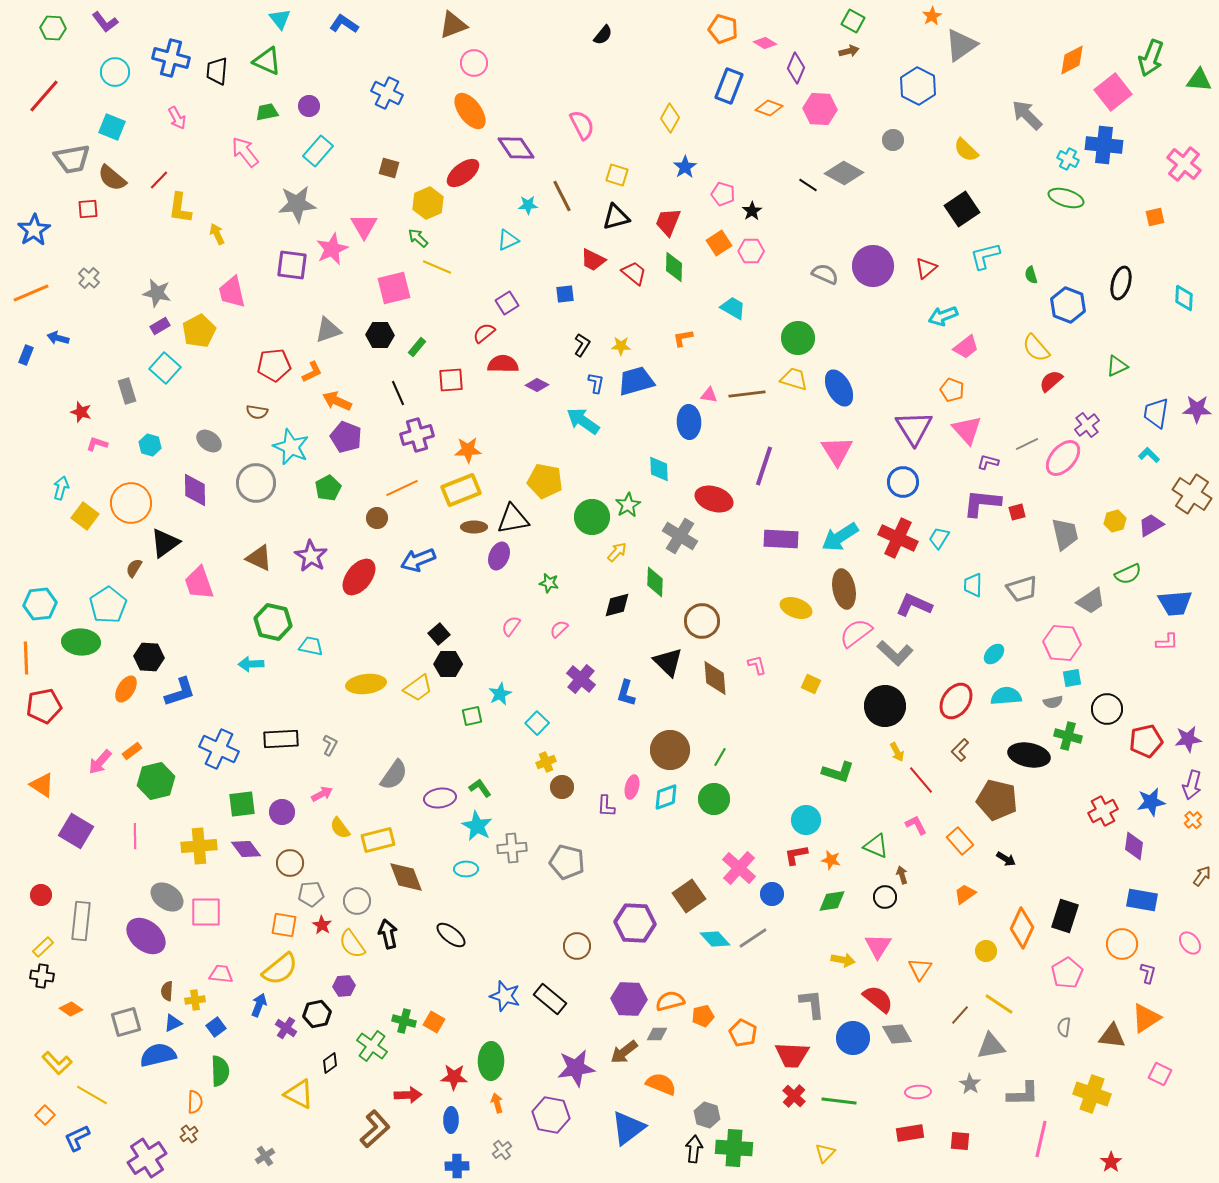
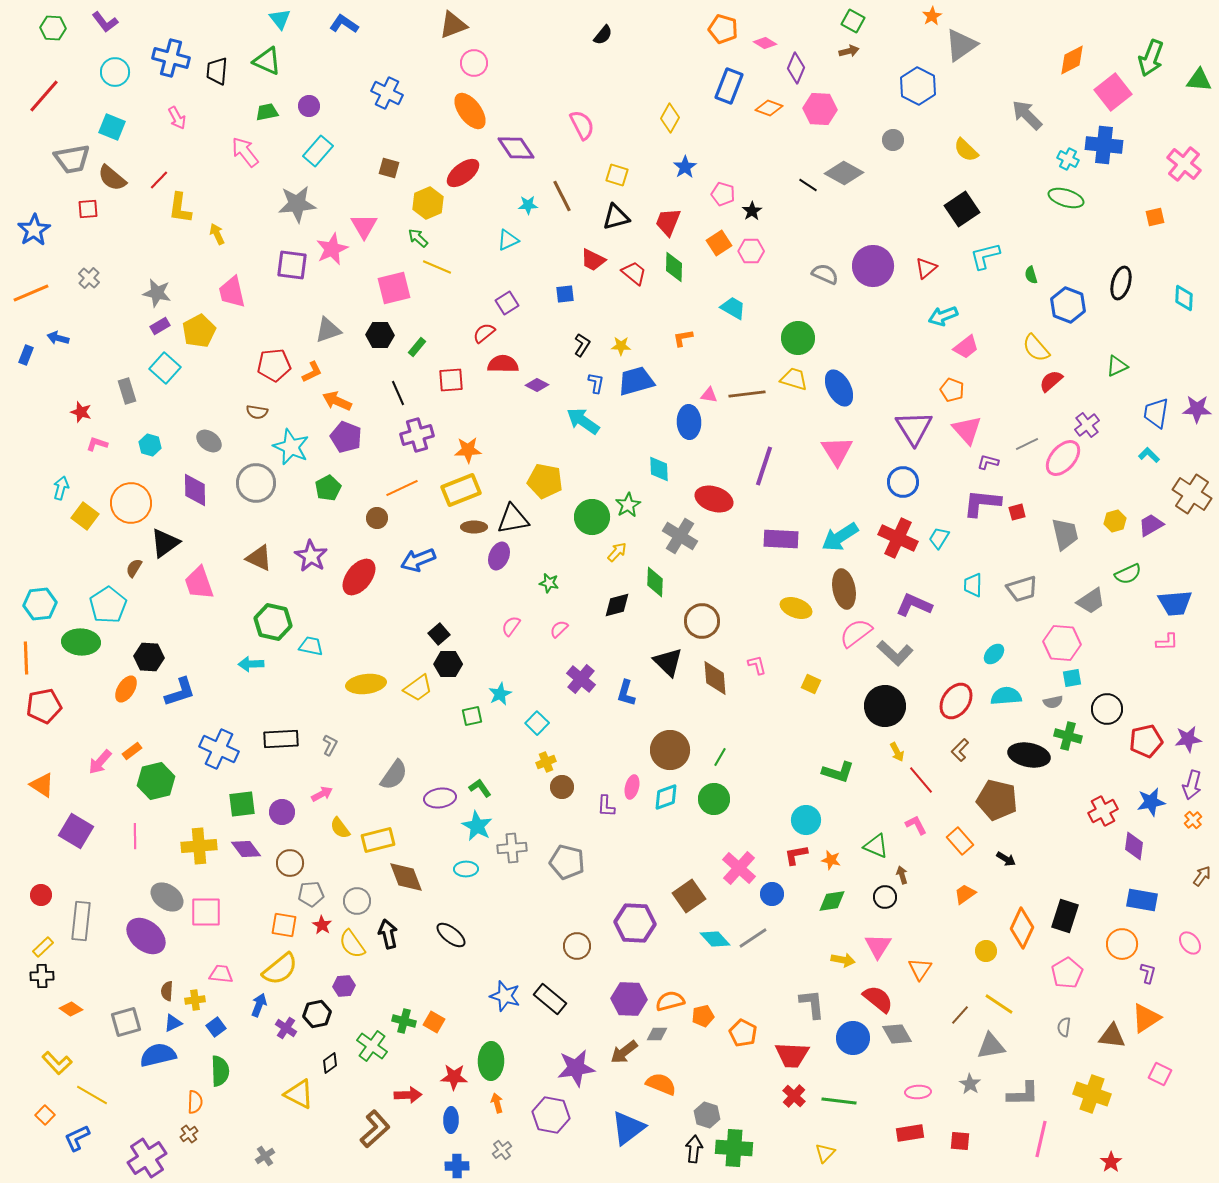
black cross at (42, 976): rotated 10 degrees counterclockwise
